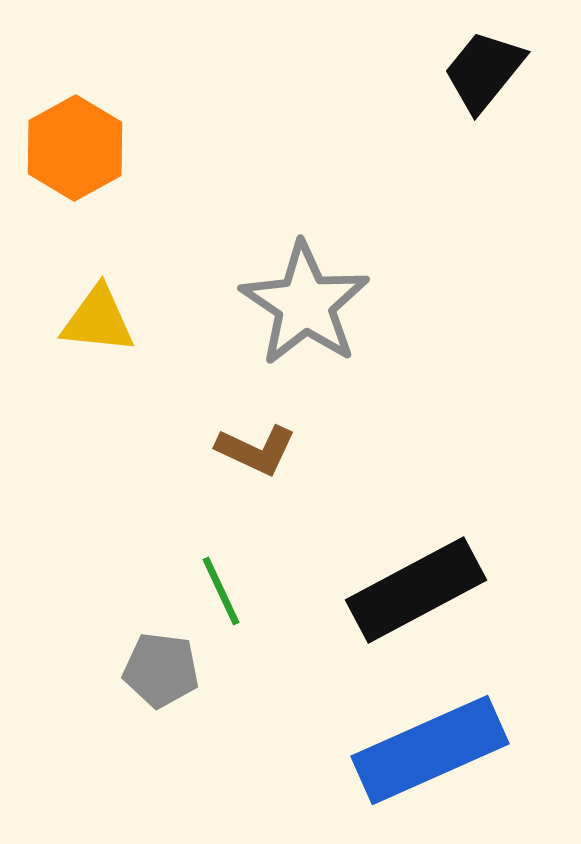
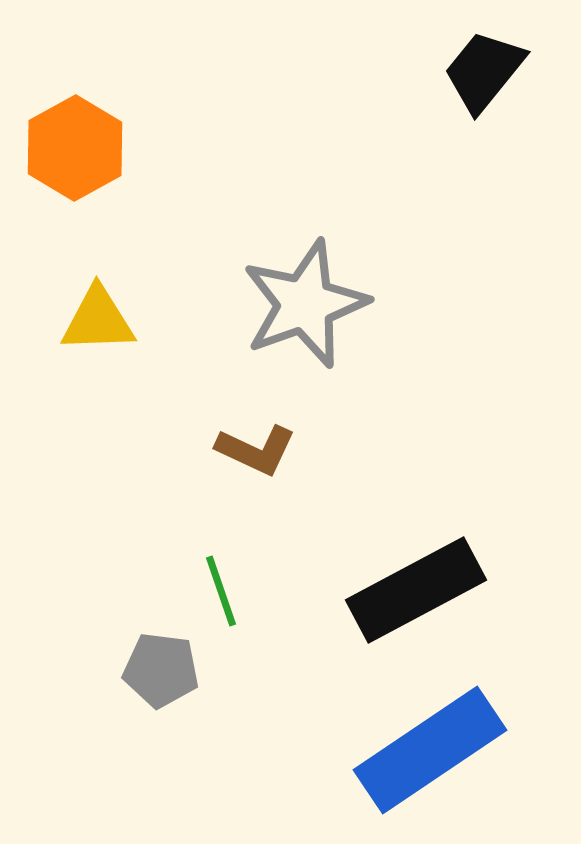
gray star: rotated 18 degrees clockwise
yellow triangle: rotated 8 degrees counterclockwise
green line: rotated 6 degrees clockwise
blue rectangle: rotated 10 degrees counterclockwise
